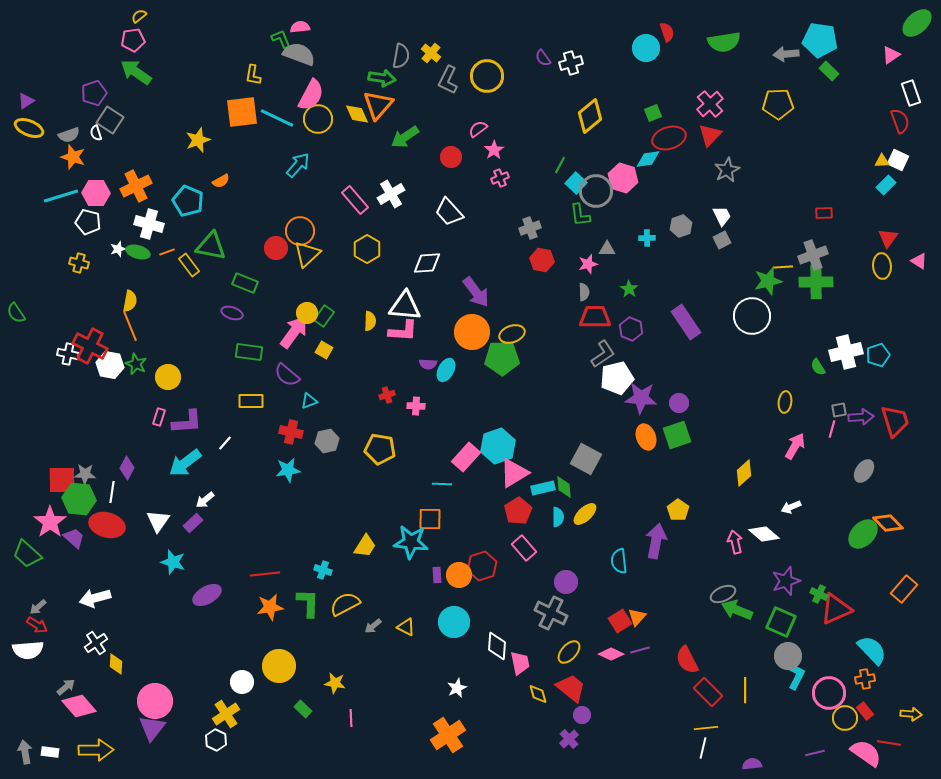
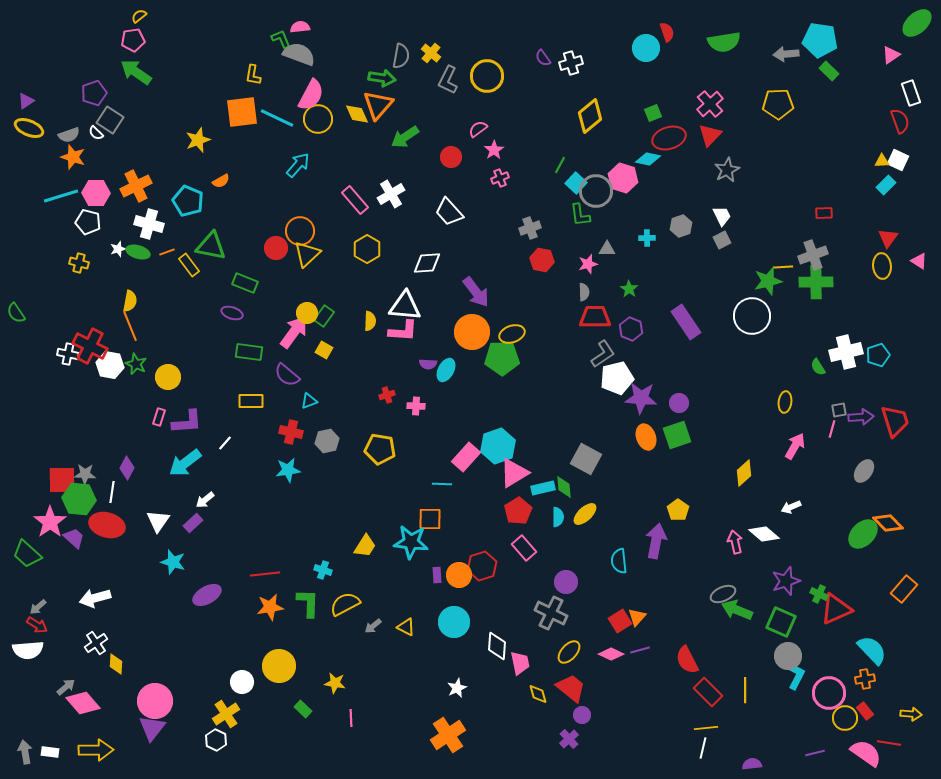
white semicircle at (96, 133): rotated 28 degrees counterclockwise
cyan diamond at (648, 159): rotated 20 degrees clockwise
pink diamond at (79, 706): moved 4 px right, 3 px up
